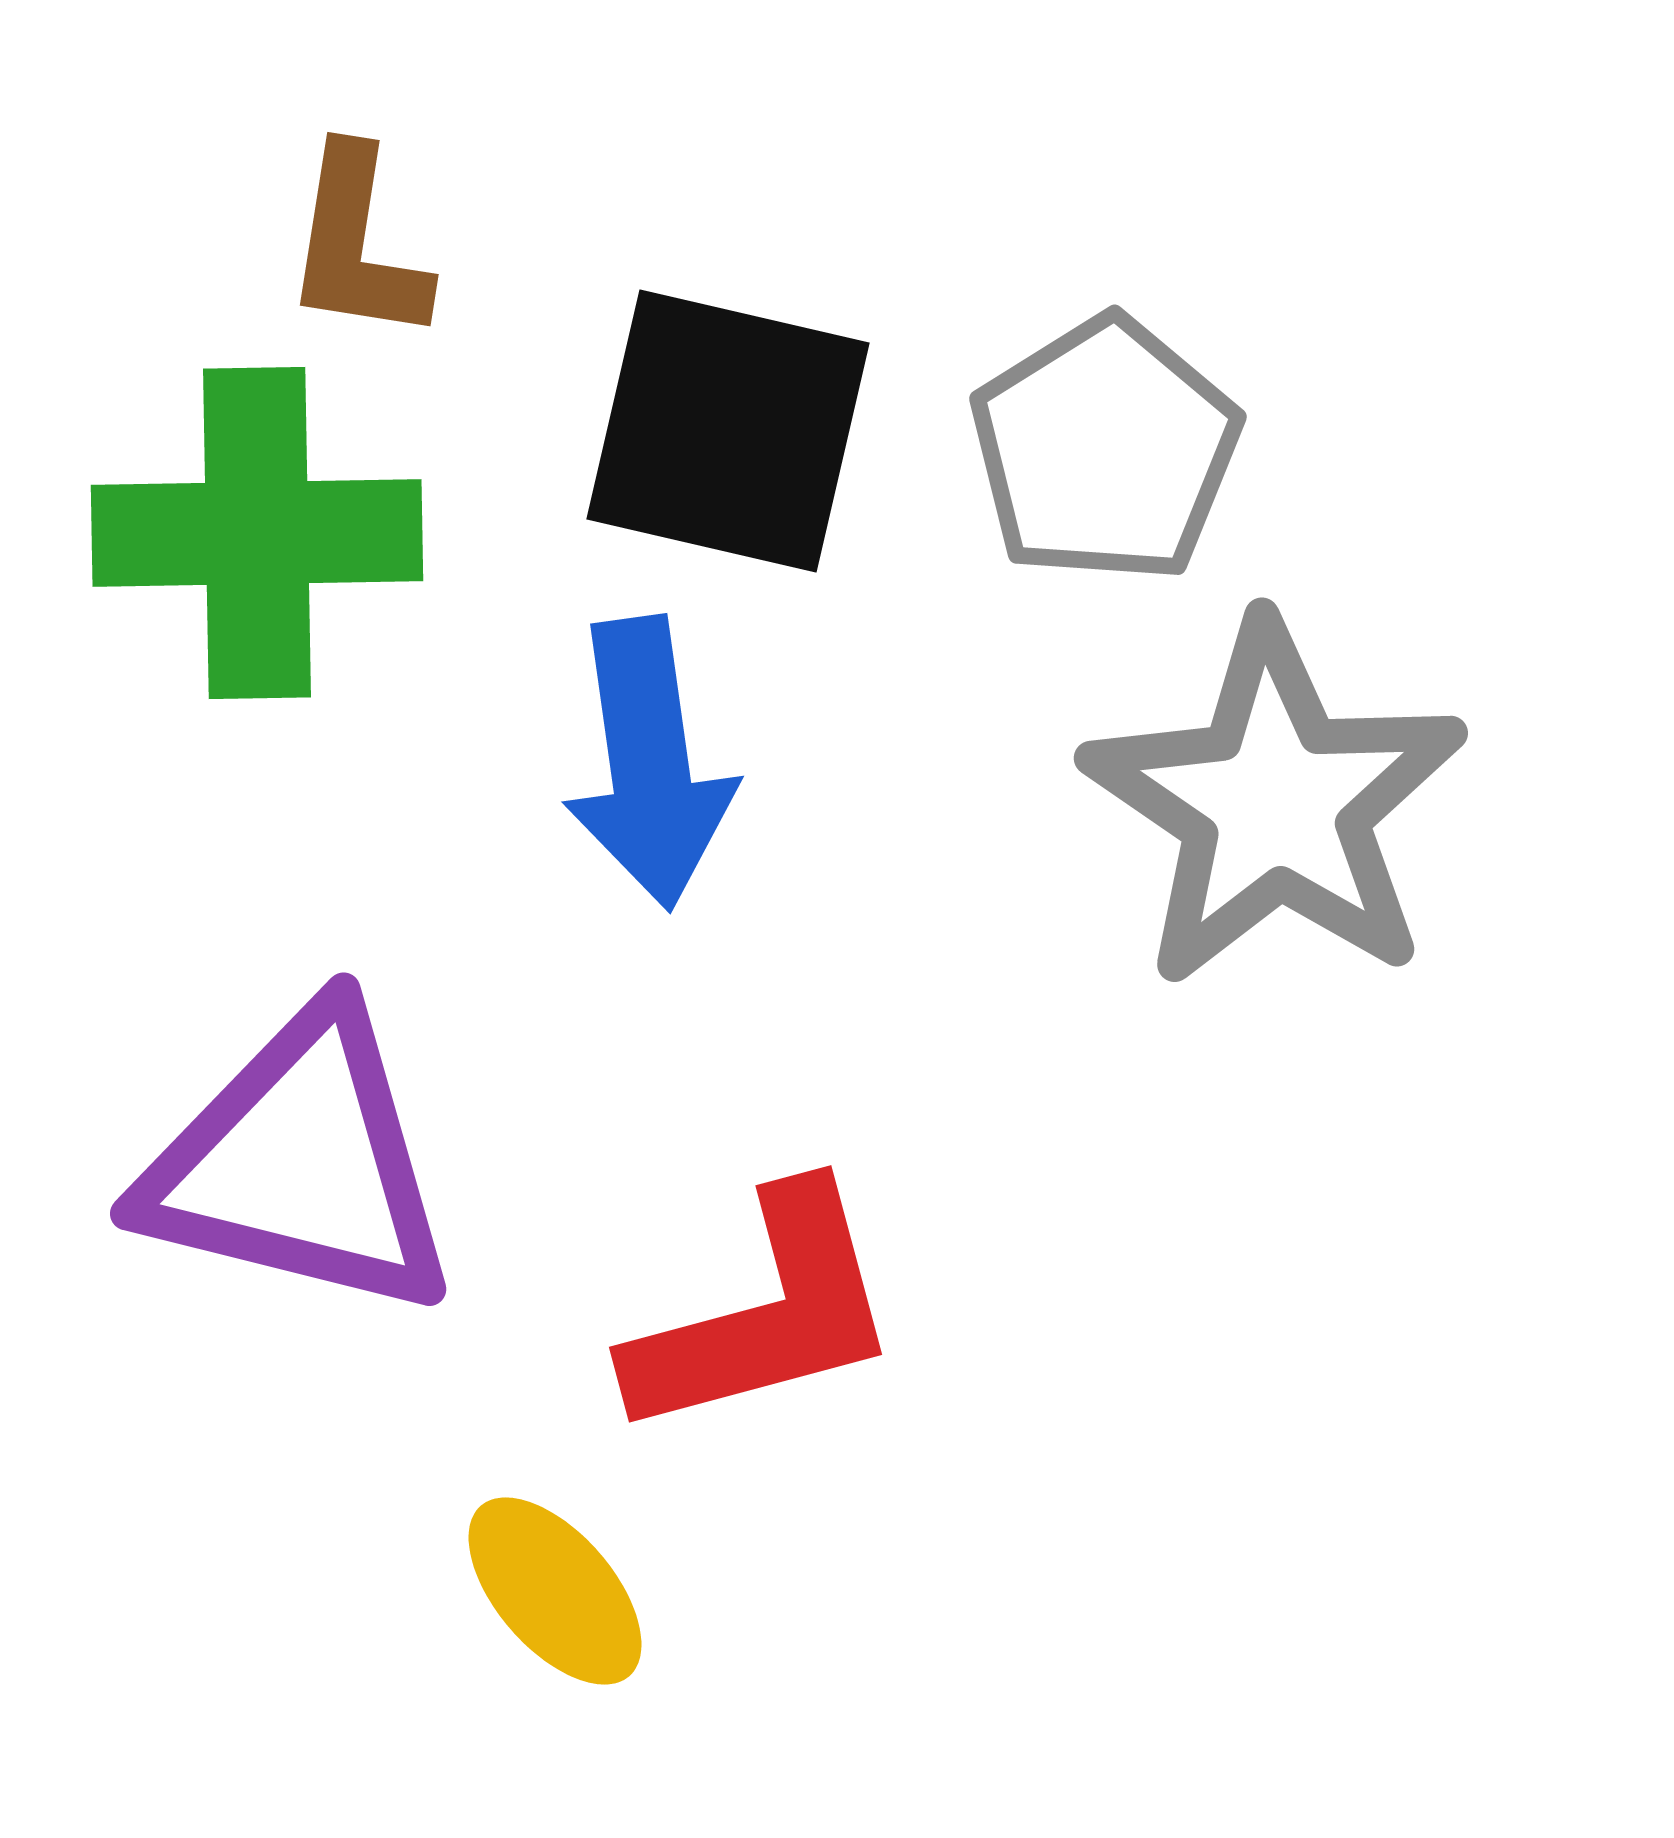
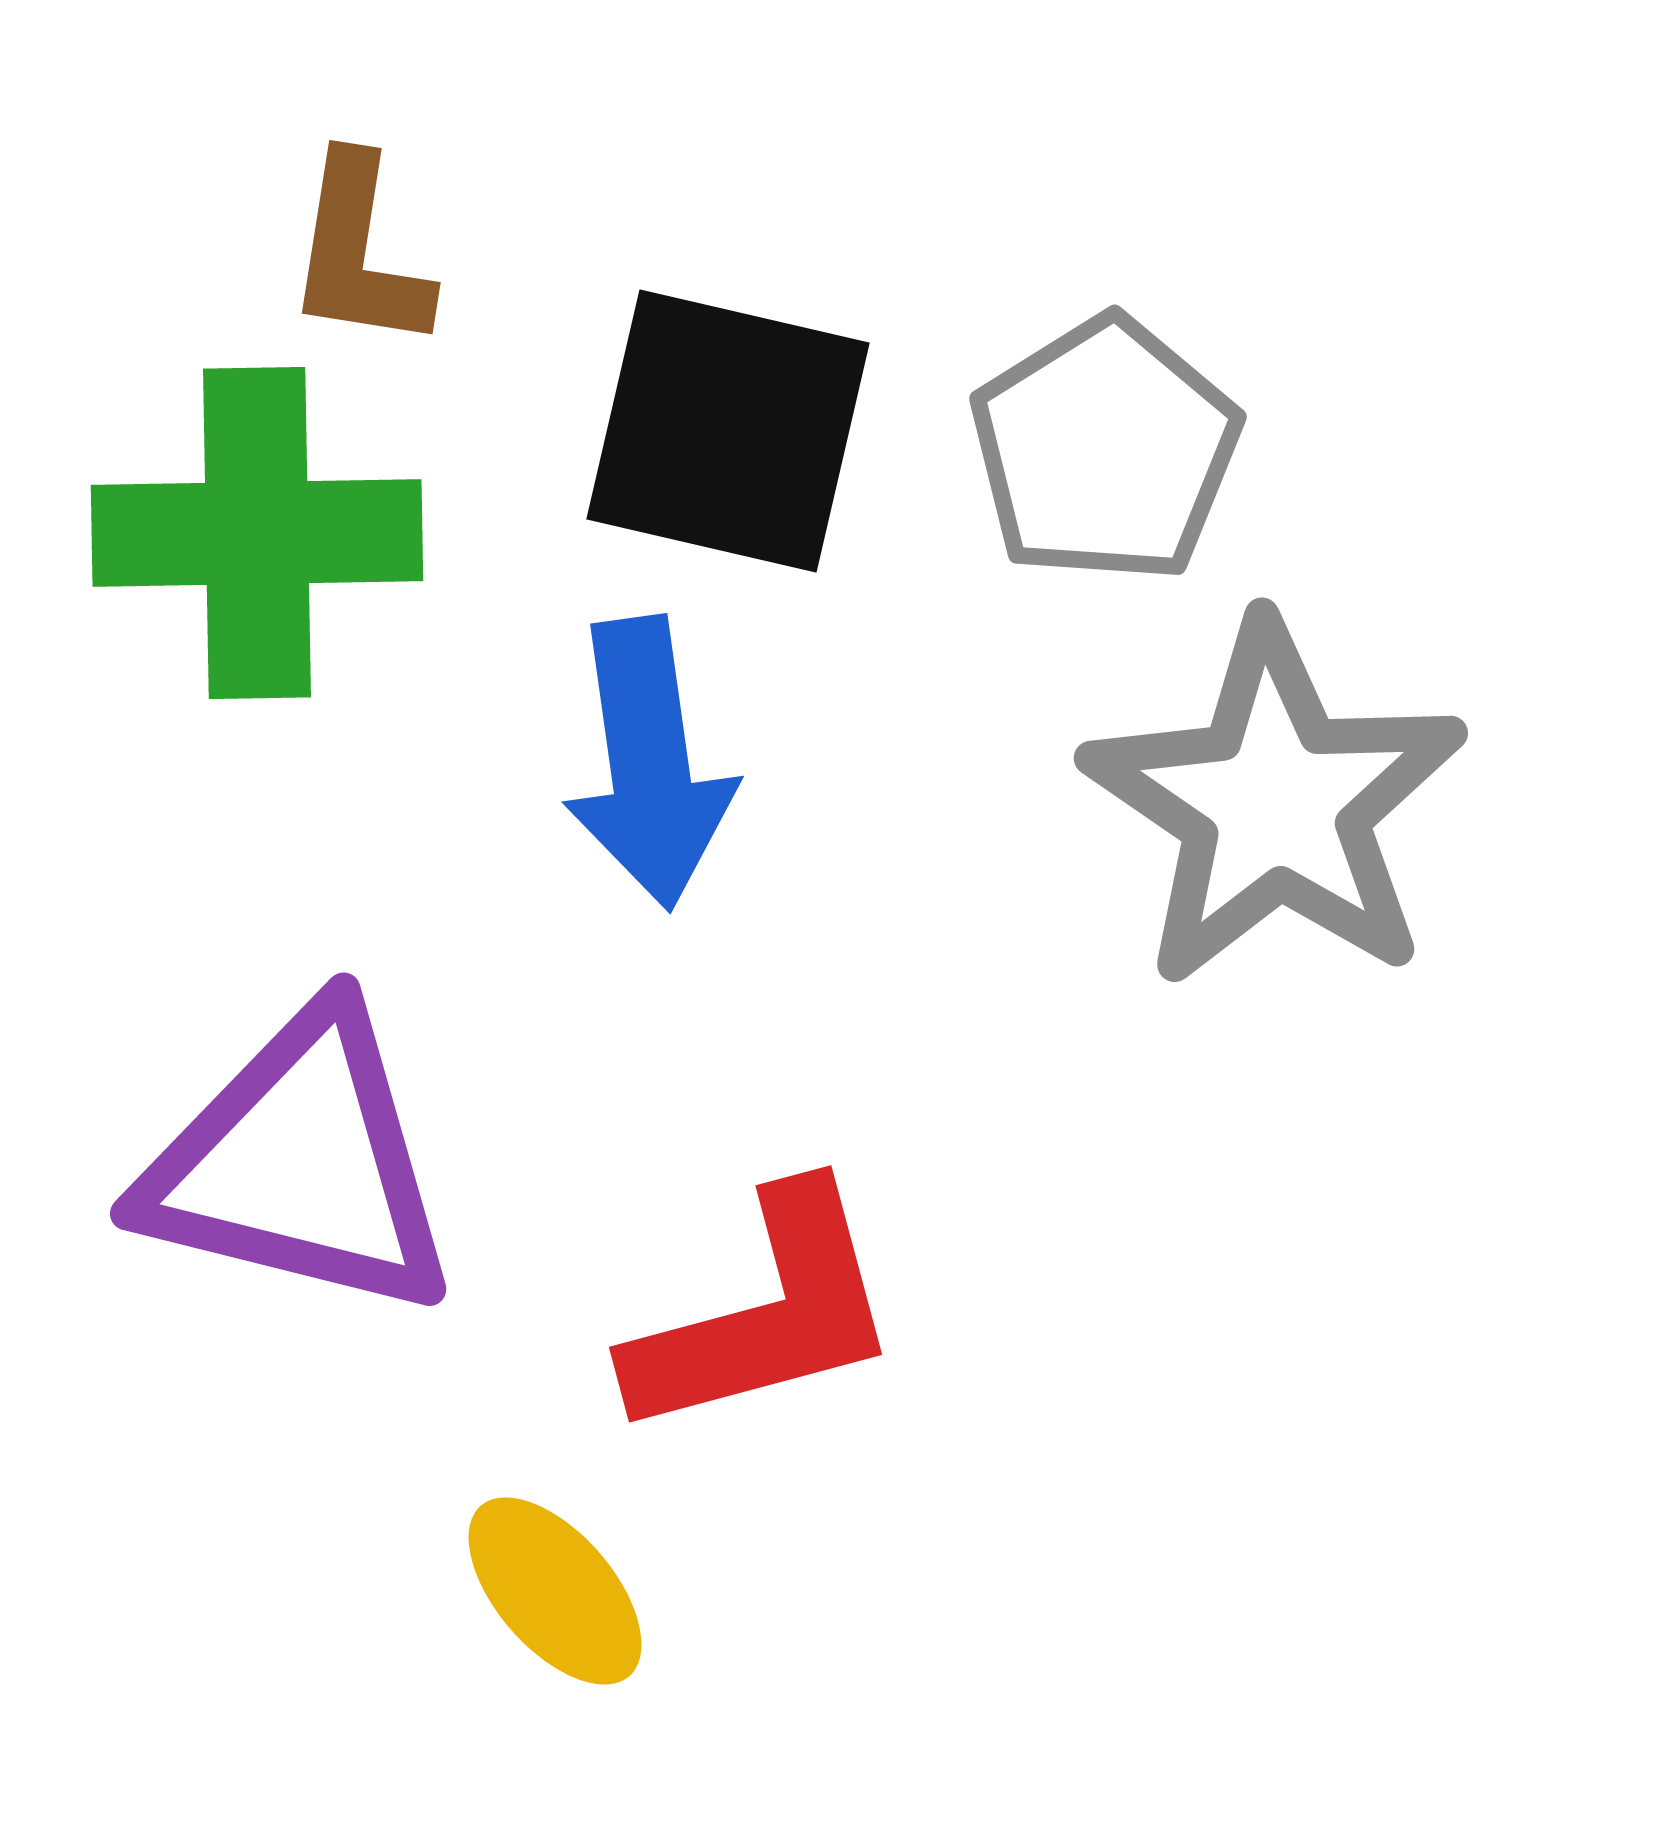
brown L-shape: moved 2 px right, 8 px down
